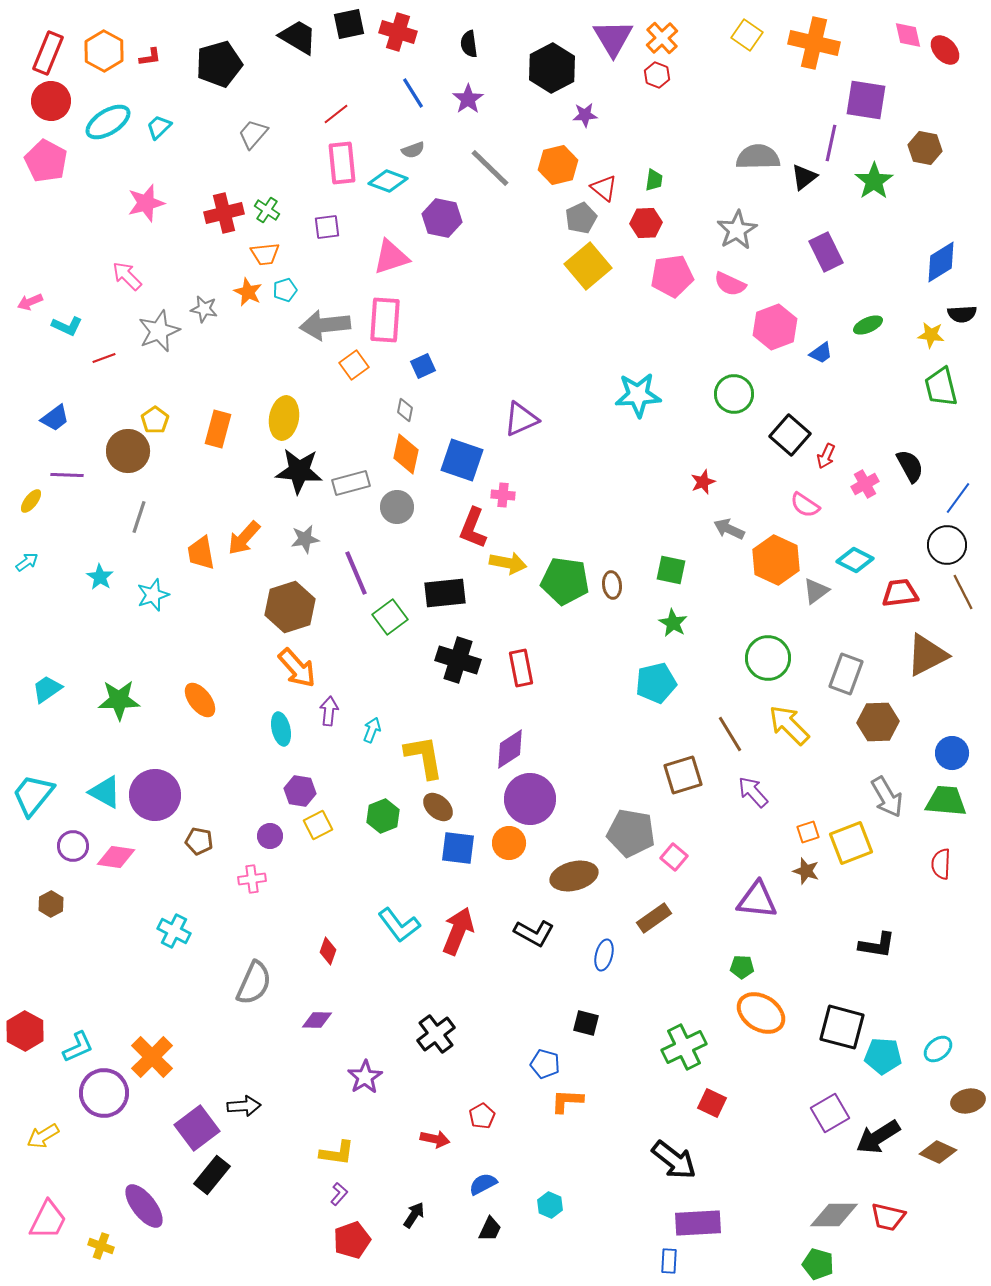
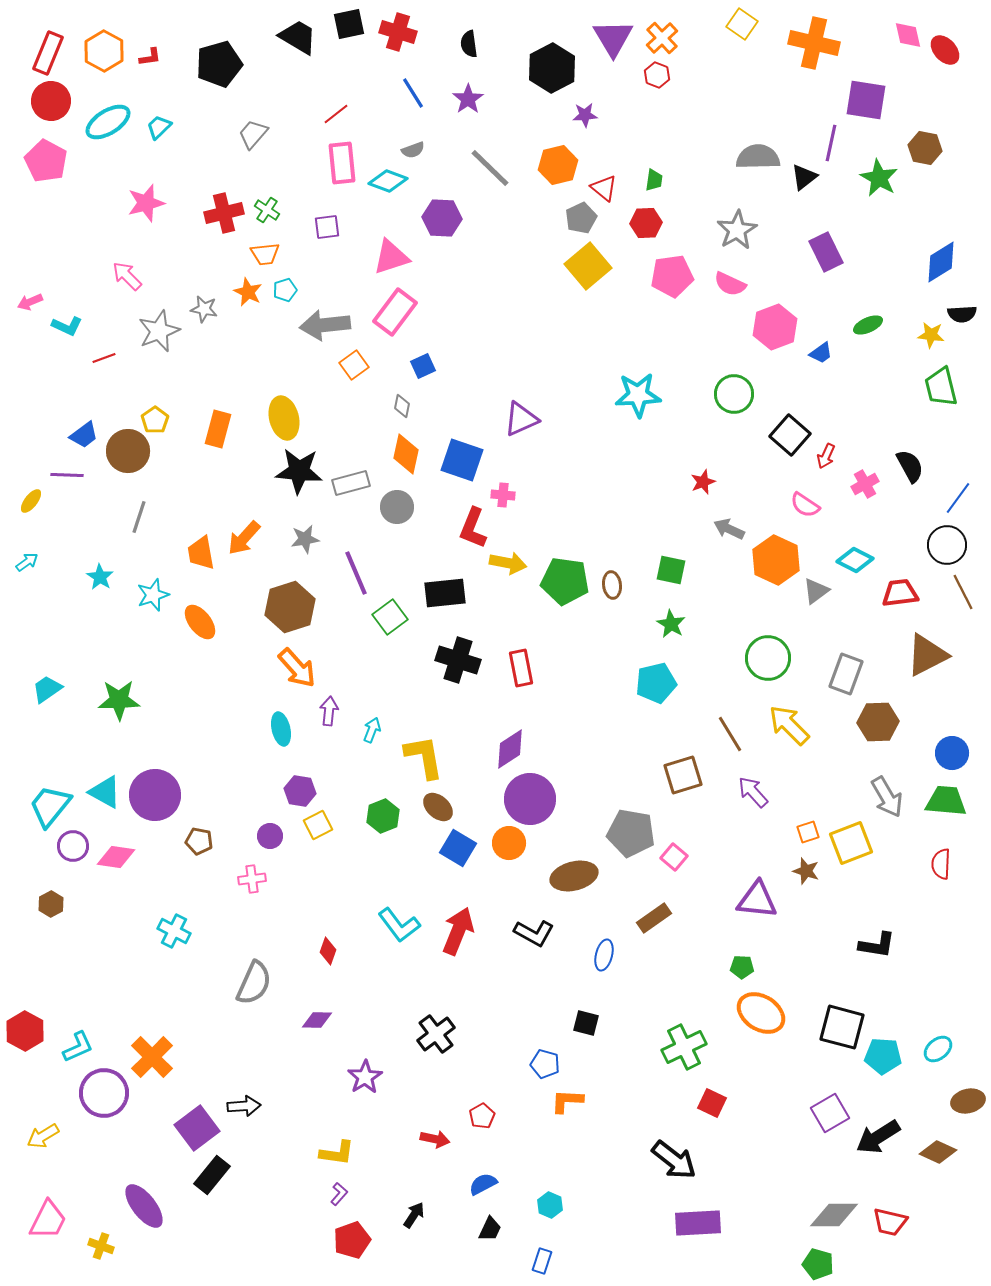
yellow square at (747, 35): moved 5 px left, 11 px up
green star at (874, 181): moved 5 px right, 3 px up; rotated 9 degrees counterclockwise
purple hexagon at (442, 218): rotated 9 degrees counterclockwise
pink rectangle at (385, 320): moved 10 px right, 8 px up; rotated 33 degrees clockwise
gray diamond at (405, 410): moved 3 px left, 4 px up
blue trapezoid at (55, 418): moved 29 px right, 17 px down
yellow ellipse at (284, 418): rotated 24 degrees counterclockwise
green star at (673, 623): moved 2 px left, 1 px down
orange ellipse at (200, 700): moved 78 px up
cyan trapezoid at (33, 795): moved 17 px right, 11 px down
blue square at (458, 848): rotated 24 degrees clockwise
red trapezoid at (888, 1217): moved 2 px right, 5 px down
blue rectangle at (669, 1261): moved 127 px left; rotated 15 degrees clockwise
